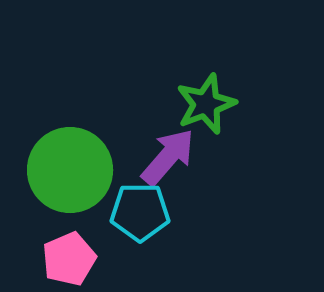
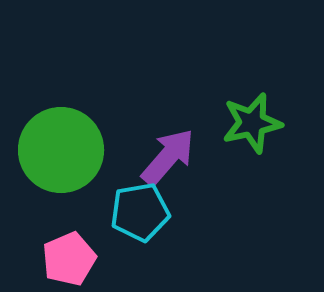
green star: moved 46 px right, 19 px down; rotated 8 degrees clockwise
green circle: moved 9 px left, 20 px up
cyan pentagon: rotated 10 degrees counterclockwise
